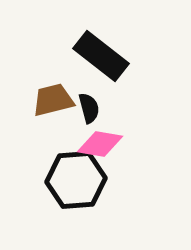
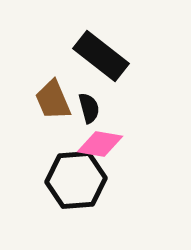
brown trapezoid: rotated 99 degrees counterclockwise
